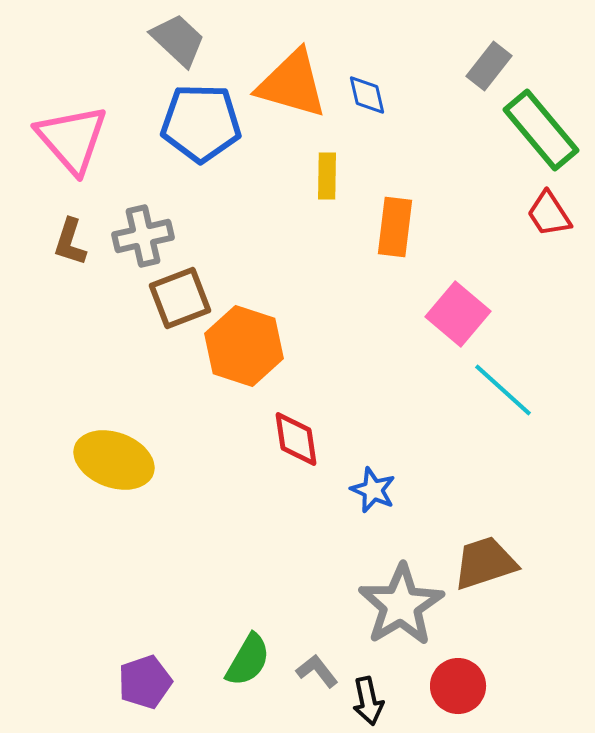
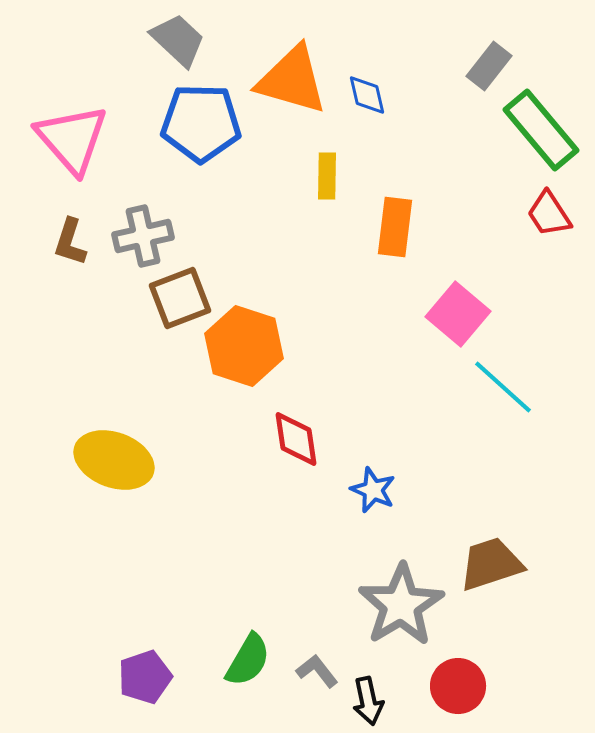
orange triangle: moved 4 px up
cyan line: moved 3 px up
brown trapezoid: moved 6 px right, 1 px down
purple pentagon: moved 5 px up
